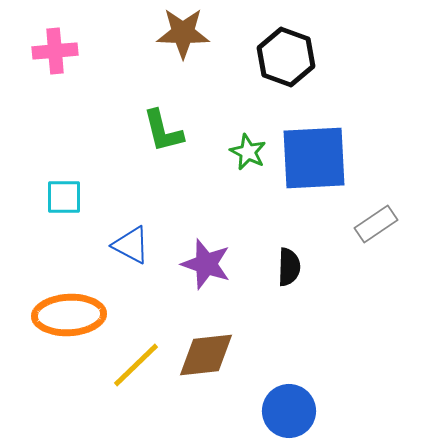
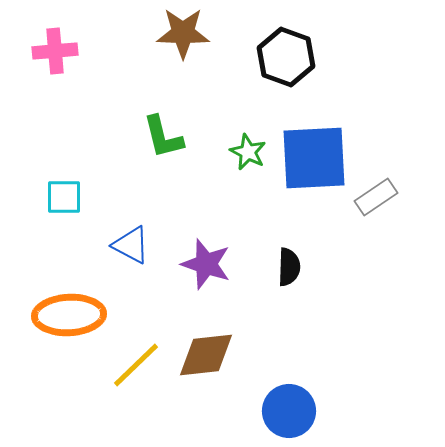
green L-shape: moved 6 px down
gray rectangle: moved 27 px up
